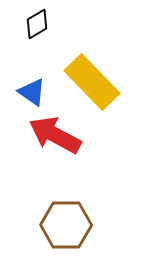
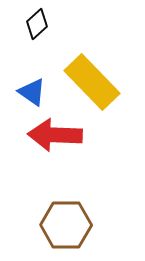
black diamond: rotated 12 degrees counterclockwise
red arrow: rotated 26 degrees counterclockwise
